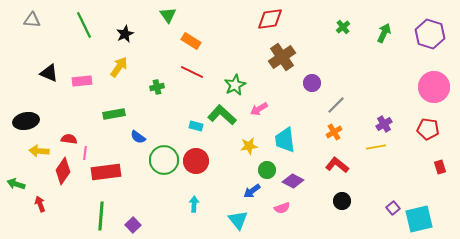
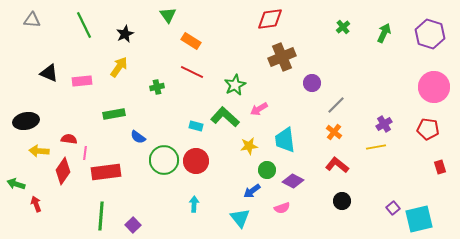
brown cross at (282, 57): rotated 12 degrees clockwise
green L-shape at (222, 115): moved 3 px right, 2 px down
orange cross at (334, 132): rotated 21 degrees counterclockwise
red arrow at (40, 204): moved 4 px left
cyan triangle at (238, 220): moved 2 px right, 2 px up
